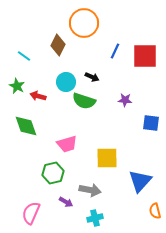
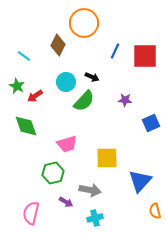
red arrow: moved 3 px left; rotated 49 degrees counterclockwise
green semicircle: rotated 65 degrees counterclockwise
blue square: rotated 30 degrees counterclockwise
pink semicircle: rotated 10 degrees counterclockwise
